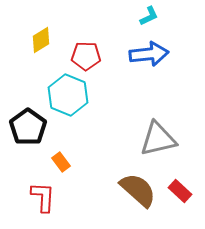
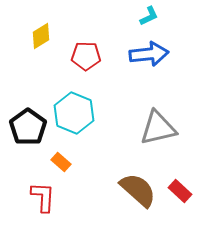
yellow diamond: moved 4 px up
cyan hexagon: moved 6 px right, 18 px down
gray triangle: moved 11 px up
orange rectangle: rotated 12 degrees counterclockwise
